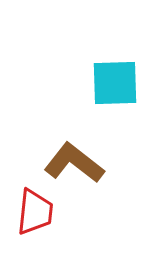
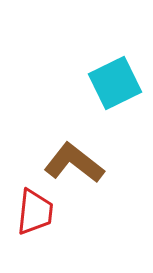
cyan square: rotated 24 degrees counterclockwise
